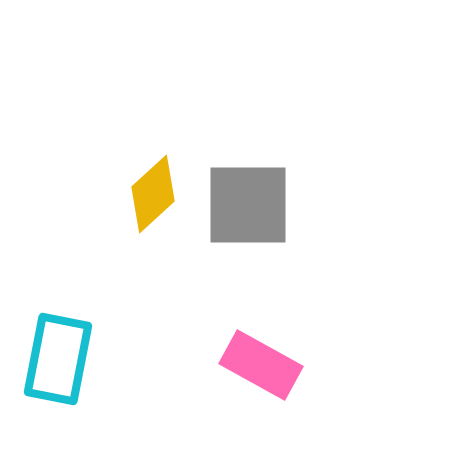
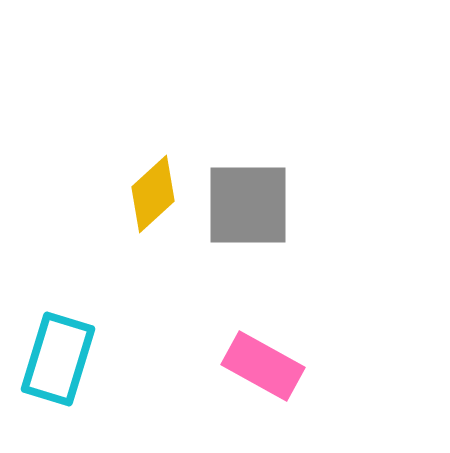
cyan rectangle: rotated 6 degrees clockwise
pink rectangle: moved 2 px right, 1 px down
